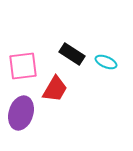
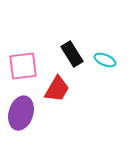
black rectangle: rotated 25 degrees clockwise
cyan ellipse: moved 1 px left, 2 px up
red trapezoid: moved 2 px right
